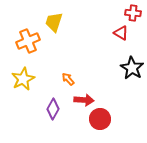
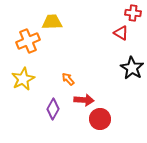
yellow trapezoid: moved 2 px left; rotated 70 degrees clockwise
